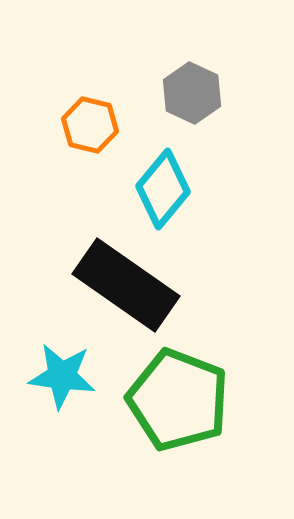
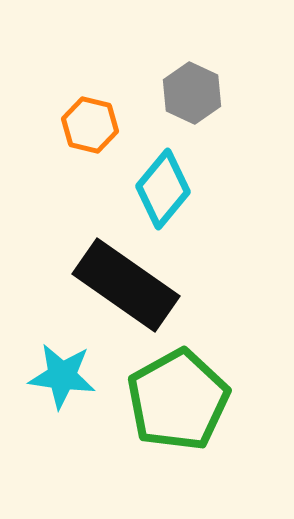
green pentagon: rotated 22 degrees clockwise
